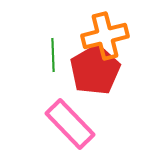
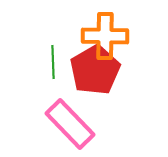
orange cross: rotated 15 degrees clockwise
green line: moved 7 px down
